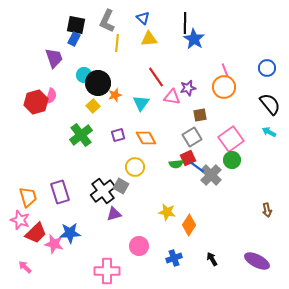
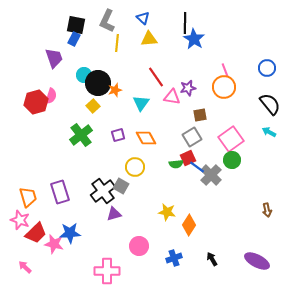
orange star at (115, 95): moved 5 px up
